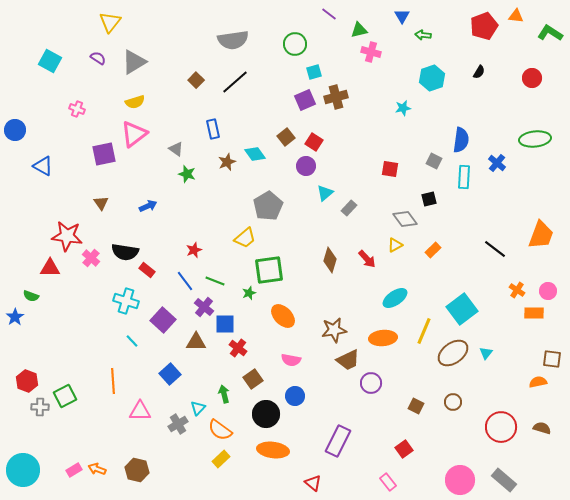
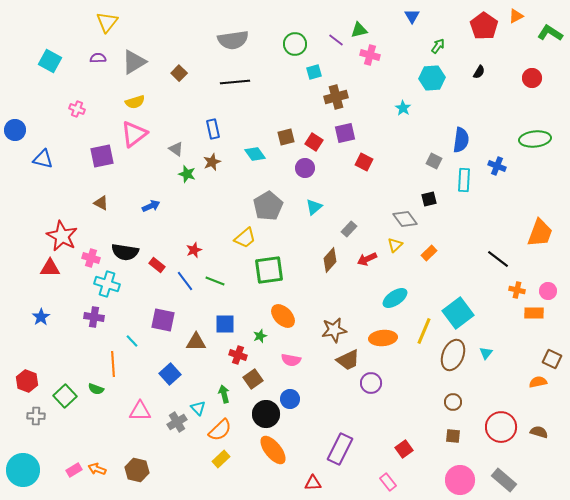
purple line at (329, 14): moved 7 px right, 26 px down
blue triangle at (402, 16): moved 10 px right
orange triangle at (516, 16): rotated 35 degrees counterclockwise
yellow triangle at (110, 22): moved 3 px left
red pentagon at (484, 26): rotated 16 degrees counterclockwise
green arrow at (423, 35): moved 15 px right, 11 px down; rotated 119 degrees clockwise
pink cross at (371, 52): moved 1 px left, 3 px down
purple semicircle at (98, 58): rotated 35 degrees counterclockwise
cyan hexagon at (432, 78): rotated 15 degrees clockwise
brown square at (196, 80): moved 17 px left, 7 px up
black line at (235, 82): rotated 36 degrees clockwise
purple square at (305, 100): moved 40 px right, 33 px down; rotated 10 degrees clockwise
cyan star at (403, 108): rotated 28 degrees counterclockwise
brown square at (286, 137): rotated 24 degrees clockwise
purple square at (104, 154): moved 2 px left, 2 px down
brown star at (227, 162): moved 15 px left
blue cross at (497, 163): moved 3 px down; rotated 18 degrees counterclockwise
blue triangle at (43, 166): moved 7 px up; rotated 15 degrees counterclockwise
purple circle at (306, 166): moved 1 px left, 2 px down
red square at (390, 169): moved 26 px left, 7 px up; rotated 18 degrees clockwise
cyan rectangle at (464, 177): moved 3 px down
cyan triangle at (325, 193): moved 11 px left, 14 px down
brown triangle at (101, 203): rotated 28 degrees counterclockwise
blue arrow at (148, 206): moved 3 px right
gray rectangle at (349, 208): moved 21 px down
orange trapezoid at (541, 235): moved 1 px left, 2 px up
red star at (67, 236): moved 5 px left; rotated 20 degrees clockwise
yellow triangle at (395, 245): rotated 14 degrees counterclockwise
black line at (495, 249): moved 3 px right, 10 px down
orange rectangle at (433, 250): moved 4 px left, 3 px down
pink cross at (91, 258): rotated 24 degrees counterclockwise
red arrow at (367, 259): rotated 108 degrees clockwise
brown diamond at (330, 260): rotated 25 degrees clockwise
red rectangle at (147, 270): moved 10 px right, 5 px up
orange cross at (517, 290): rotated 21 degrees counterclockwise
green star at (249, 293): moved 11 px right, 43 px down
green semicircle at (31, 296): moved 65 px right, 93 px down
cyan cross at (126, 301): moved 19 px left, 17 px up
purple cross at (204, 307): moved 110 px left, 10 px down; rotated 30 degrees counterclockwise
cyan square at (462, 309): moved 4 px left, 4 px down
blue star at (15, 317): moved 26 px right
purple square at (163, 320): rotated 30 degrees counterclockwise
red cross at (238, 348): moved 7 px down; rotated 18 degrees counterclockwise
brown ellipse at (453, 353): moved 2 px down; rotated 32 degrees counterclockwise
brown square at (552, 359): rotated 18 degrees clockwise
orange line at (113, 381): moved 17 px up
green square at (65, 396): rotated 15 degrees counterclockwise
blue circle at (295, 396): moved 5 px left, 3 px down
brown square at (416, 406): moved 37 px right, 30 px down; rotated 21 degrees counterclockwise
gray cross at (40, 407): moved 4 px left, 9 px down
cyan triangle at (198, 408): rotated 28 degrees counterclockwise
gray cross at (178, 424): moved 1 px left, 2 px up
brown semicircle at (542, 428): moved 3 px left, 4 px down
orange semicircle at (220, 430): rotated 80 degrees counterclockwise
purple rectangle at (338, 441): moved 2 px right, 8 px down
orange ellipse at (273, 450): rotated 44 degrees clockwise
red triangle at (313, 483): rotated 42 degrees counterclockwise
